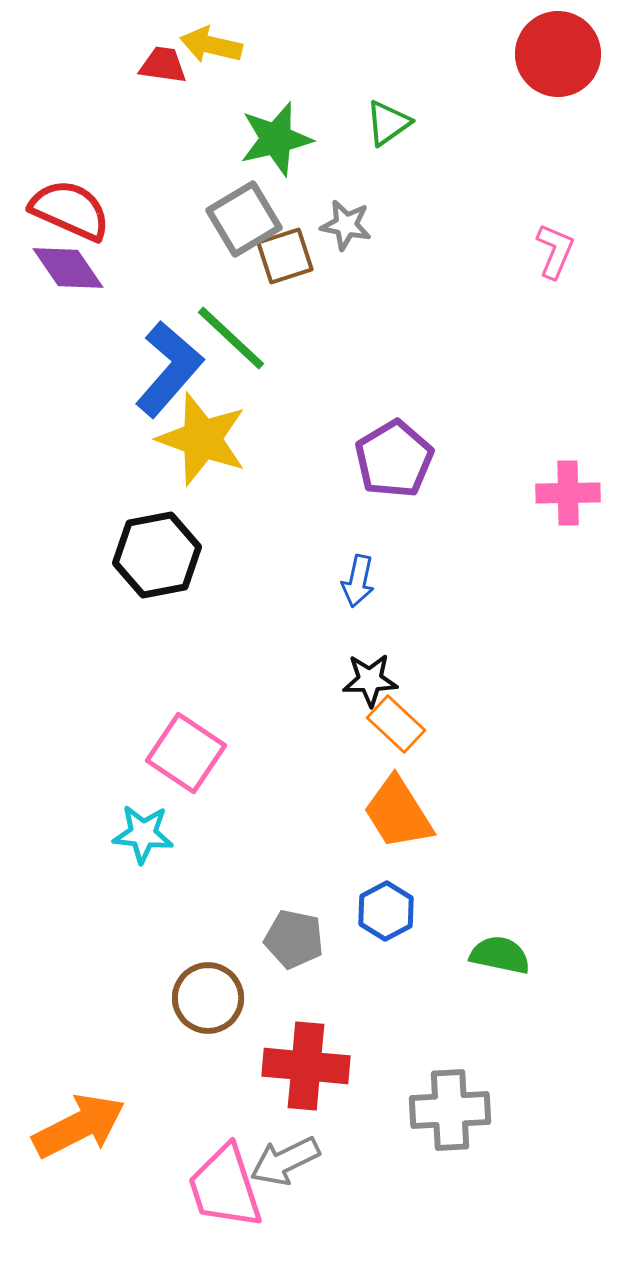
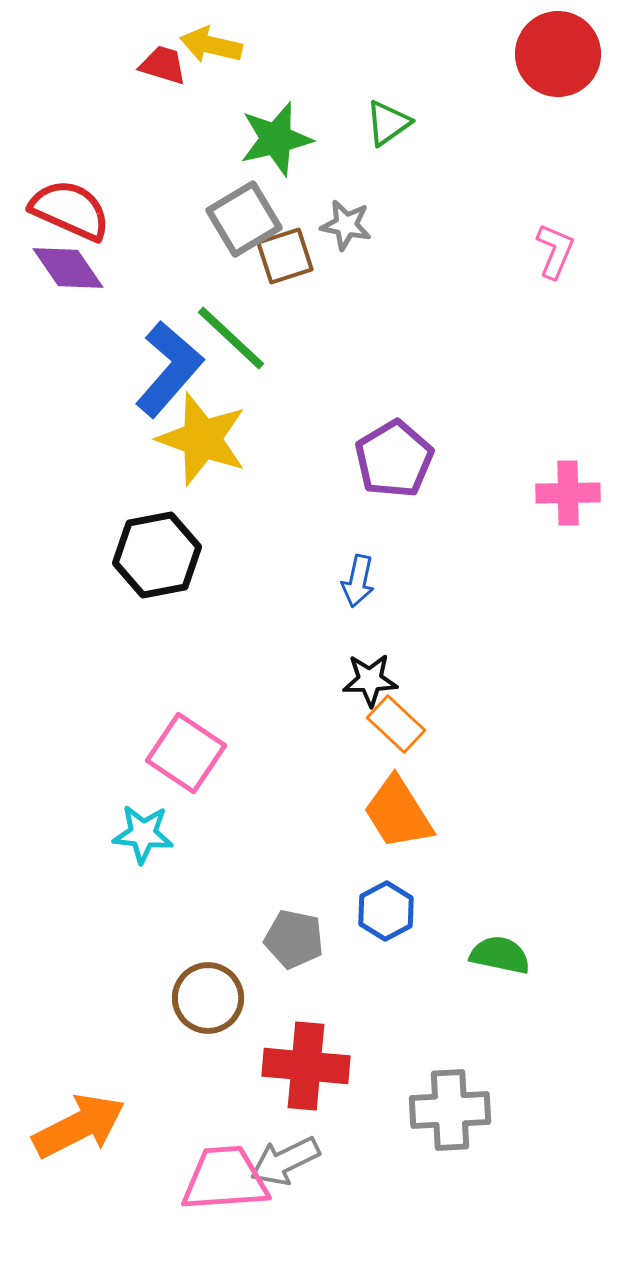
red trapezoid: rotated 9 degrees clockwise
pink trapezoid: moved 8 px up; rotated 104 degrees clockwise
